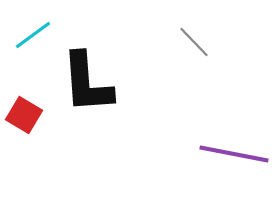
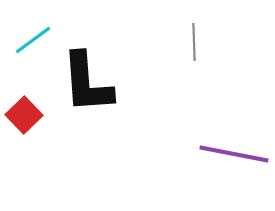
cyan line: moved 5 px down
gray line: rotated 42 degrees clockwise
red square: rotated 15 degrees clockwise
